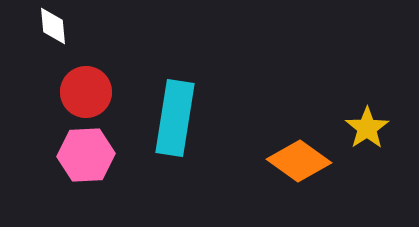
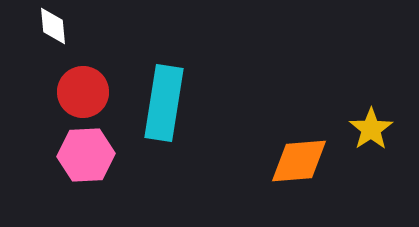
red circle: moved 3 px left
cyan rectangle: moved 11 px left, 15 px up
yellow star: moved 4 px right, 1 px down
orange diamond: rotated 40 degrees counterclockwise
